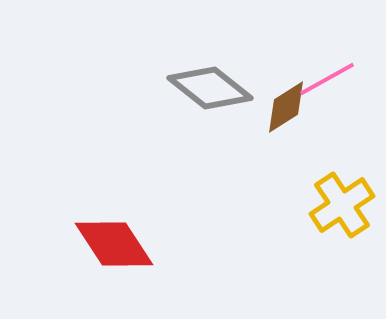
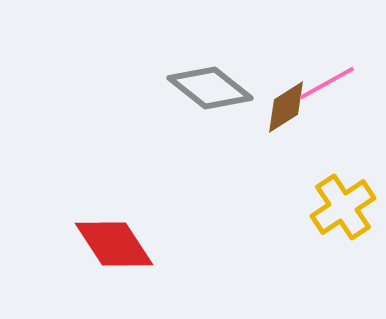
pink line: moved 4 px down
yellow cross: moved 1 px right, 2 px down
